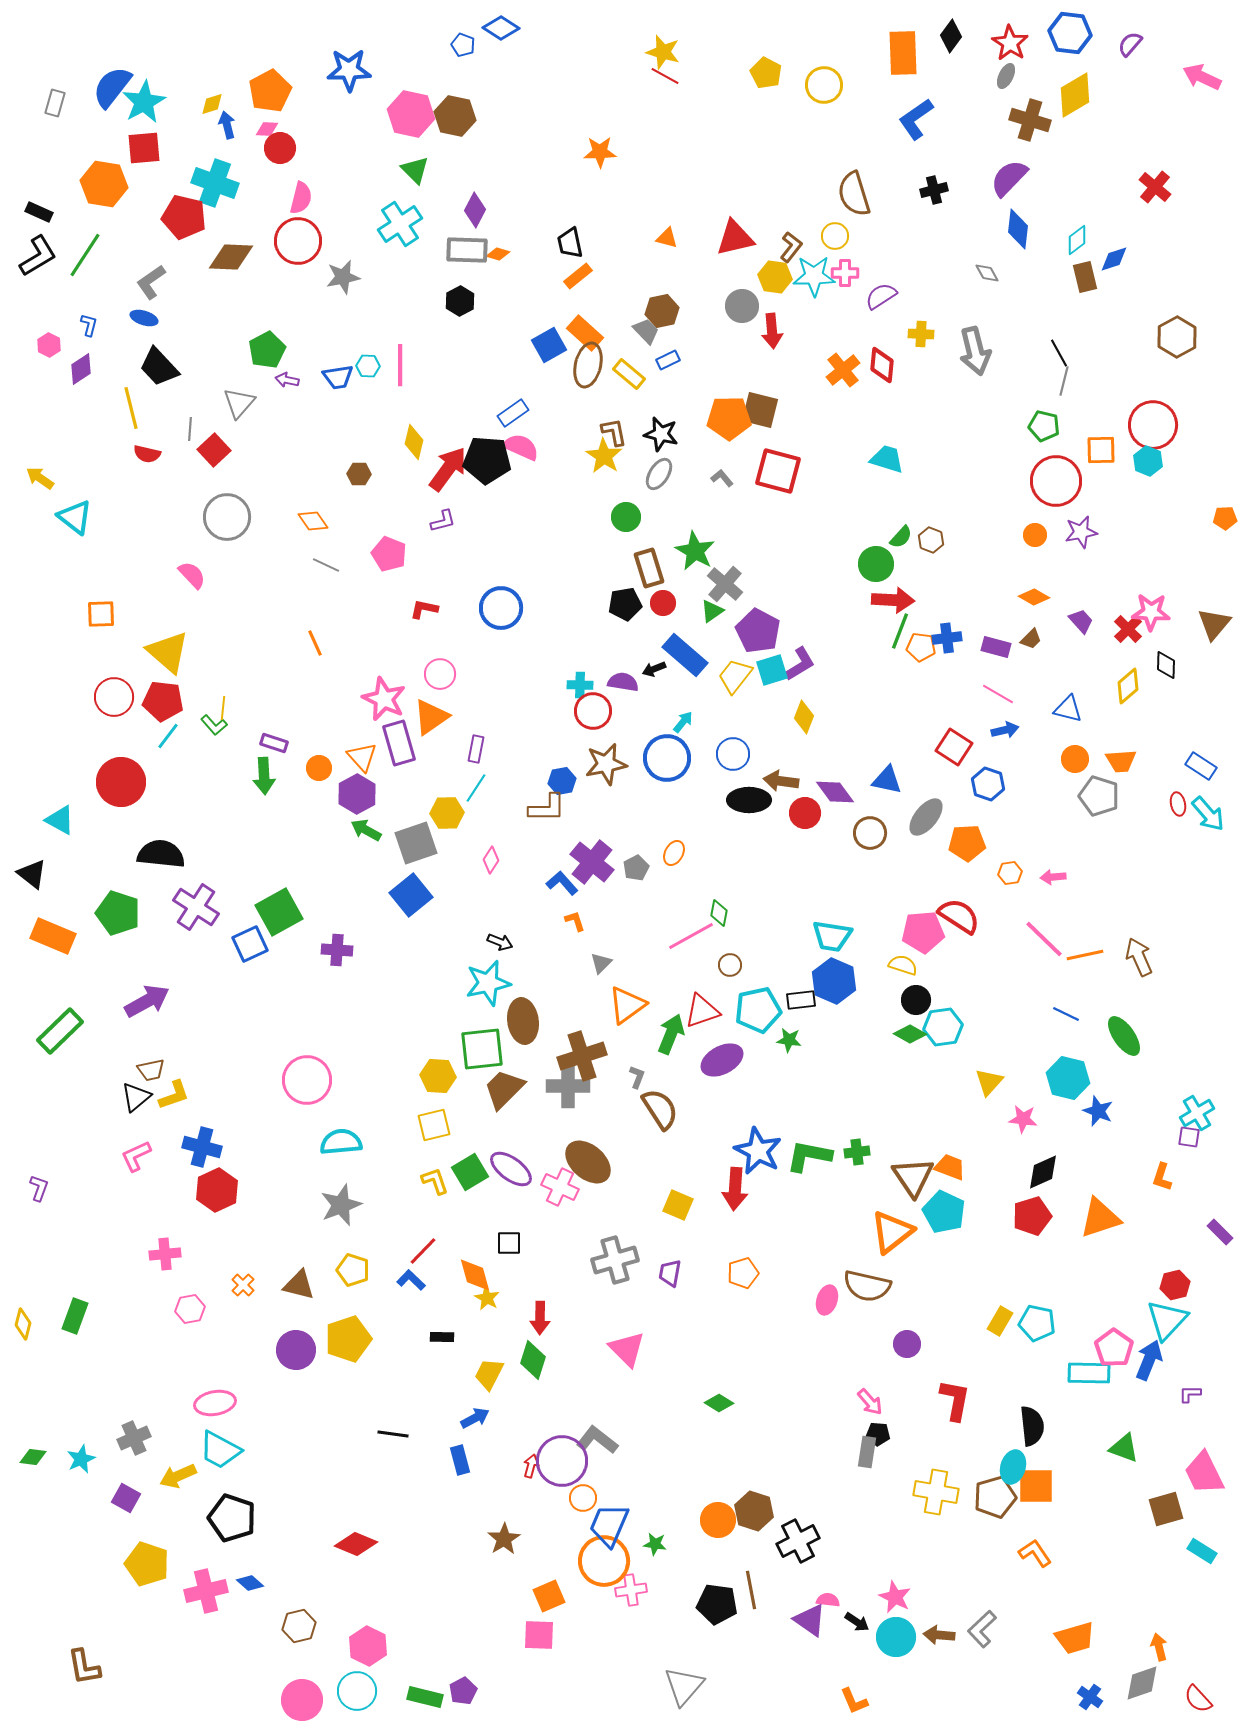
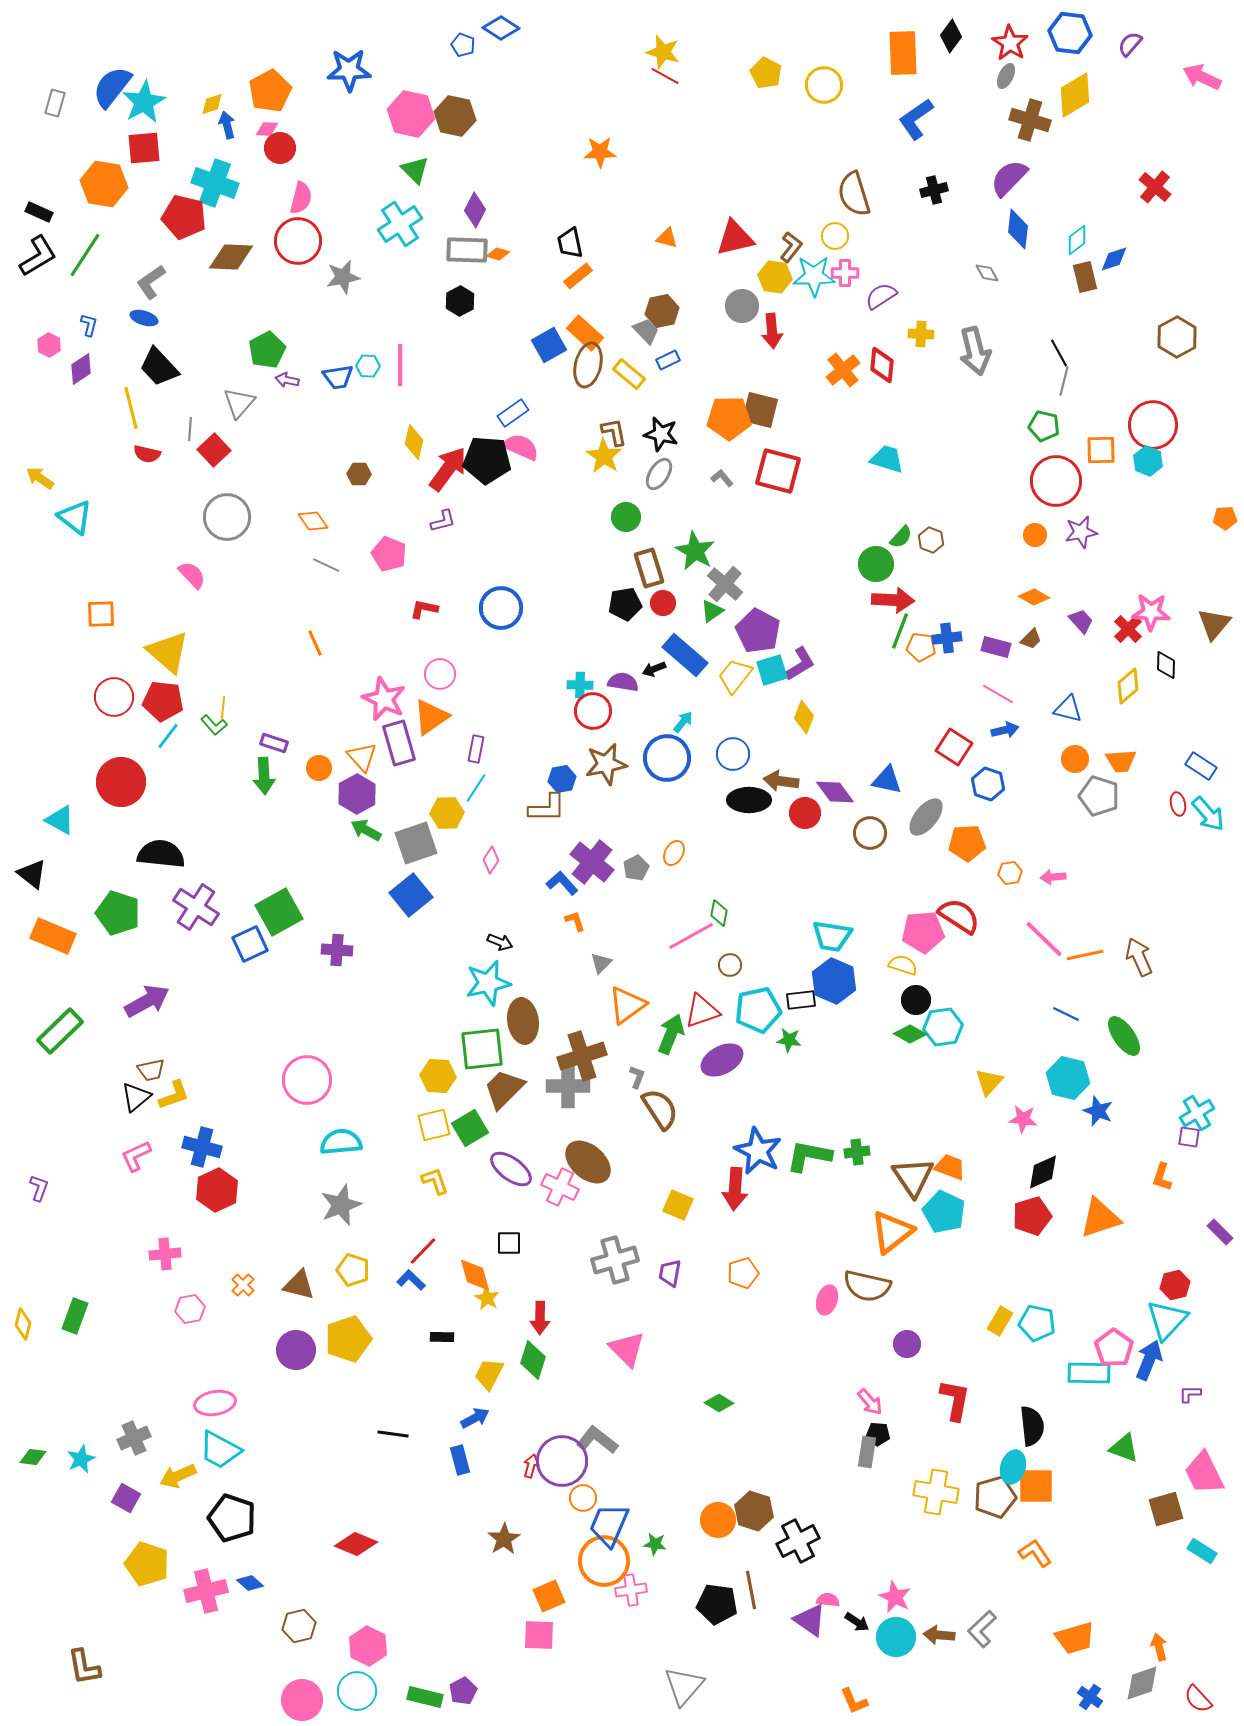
blue hexagon at (562, 781): moved 2 px up
green square at (470, 1172): moved 44 px up
